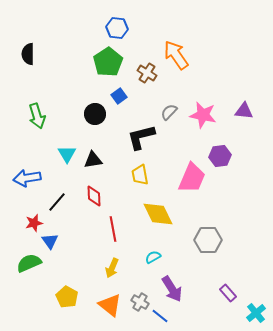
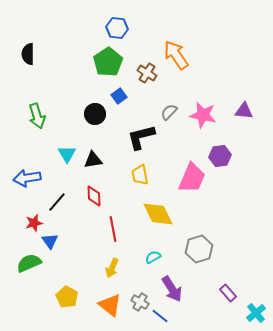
gray hexagon: moved 9 px left, 9 px down; rotated 16 degrees counterclockwise
